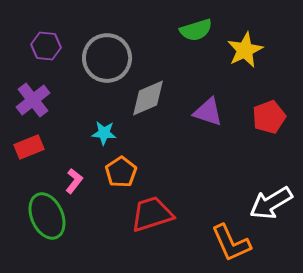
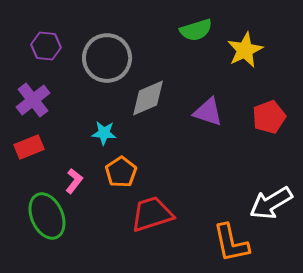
orange L-shape: rotated 12 degrees clockwise
